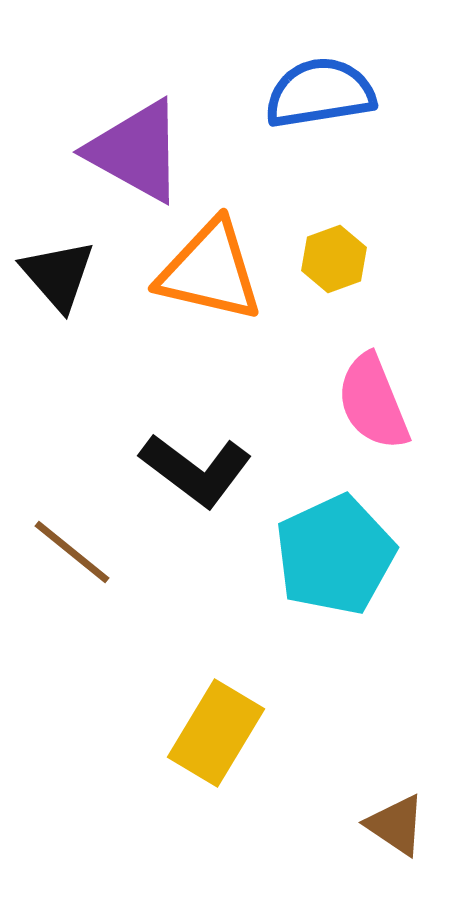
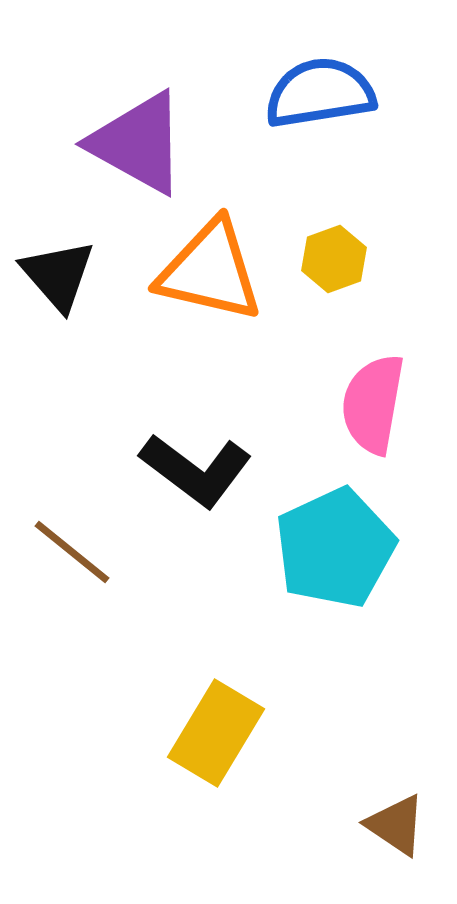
purple triangle: moved 2 px right, 8 px up
pink semicircle: moved 2 px down; rotated 32 degrees clockwise
cyan pentagon: moved 7 px up
